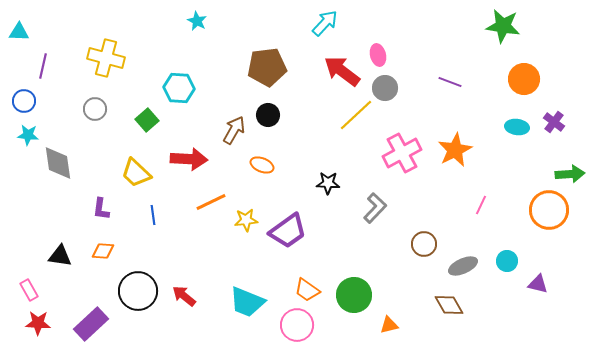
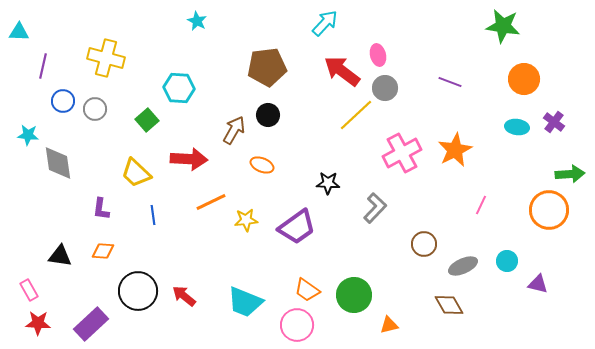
blue circle at (24, 101): moved 39 px right
purple trapezoid at (288, 231): moved 9 px right, 4 px up
cyan trapezoid at (247, 302): moved 2 px left
